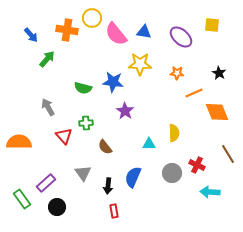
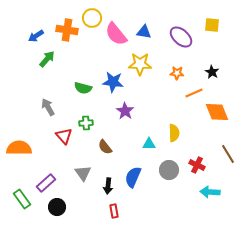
blue arrow: moved 5 px right, 1 px down; rotated 98 degrees clockwise
black star: moved 7 px left, 1 px up
orange semicircle: moved 6 px down
gray circle: moved 3 px left, 3 px up
